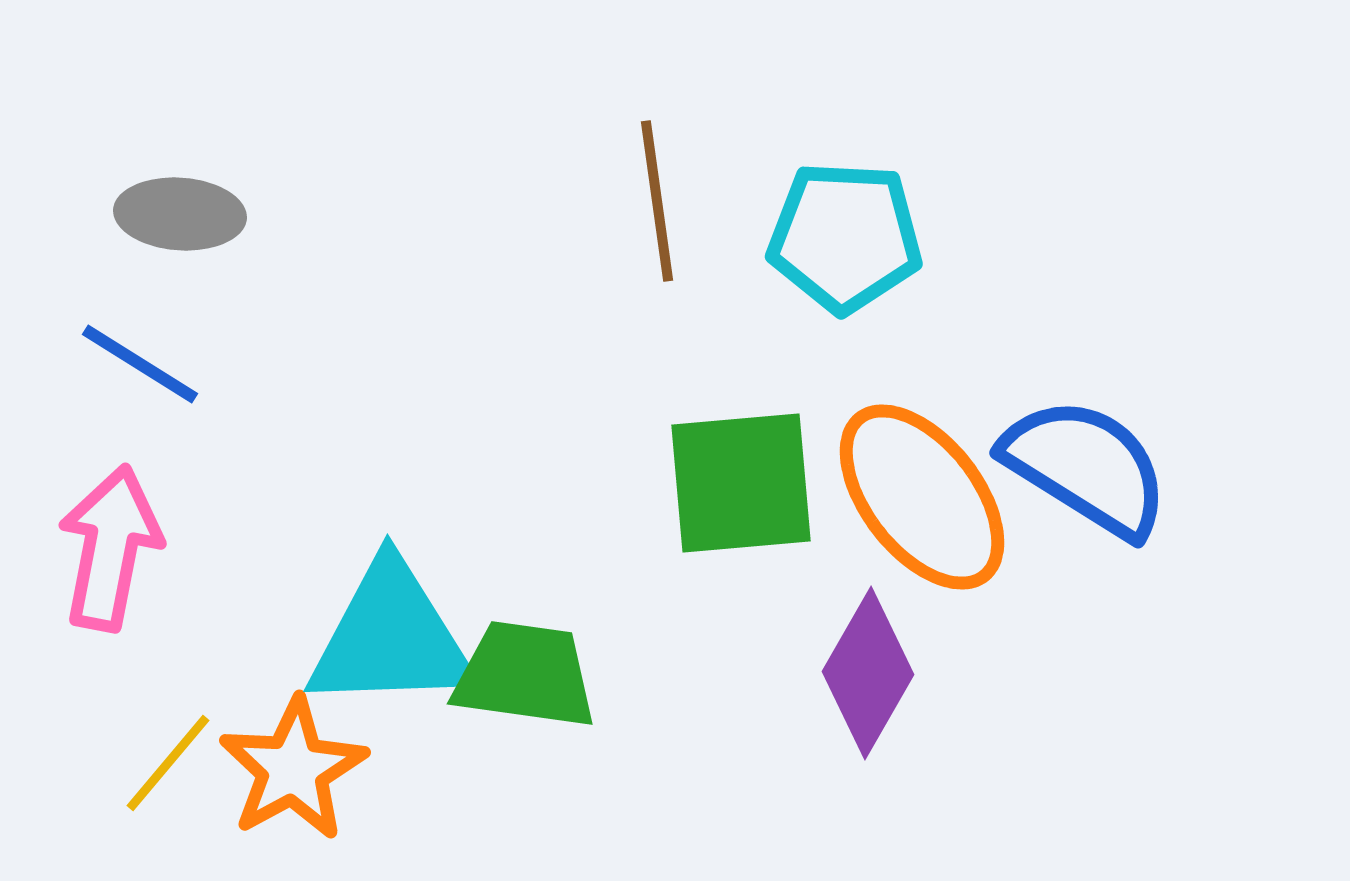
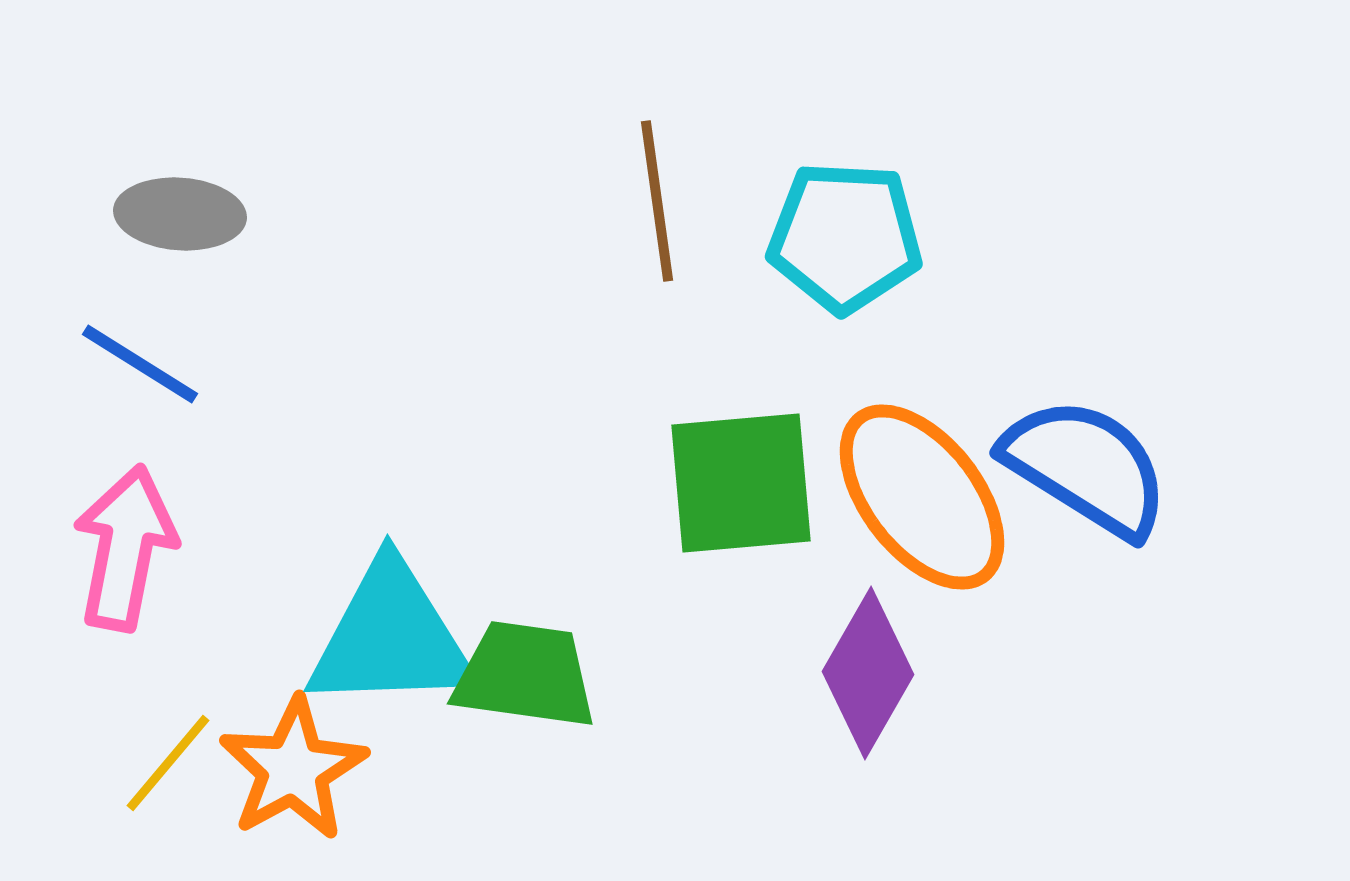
pink arrow: moved 15 px right
